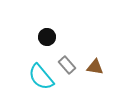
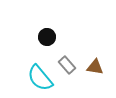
cyan semicircle: moved 1 px left, 1 px down
